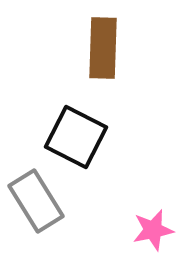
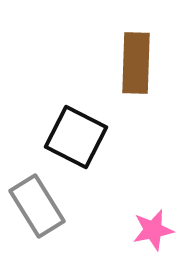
brown rectangle: moved 33 px right, 15 px down
gray rectangle: moved 1 px right, 5 px down
